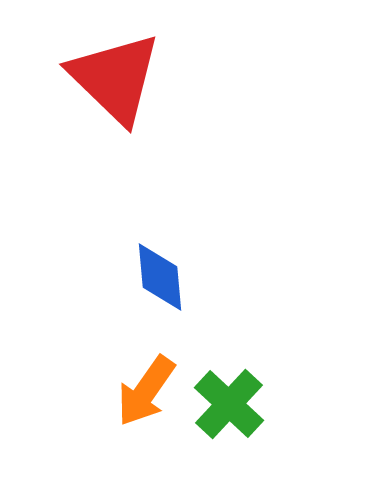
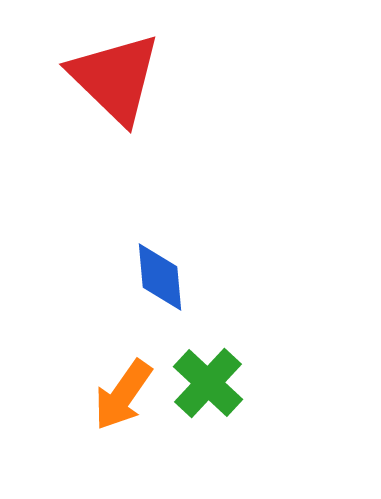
orange arrow: moved 23 px left, 4 px down
green cross: moved 21 px left, 21 px up
